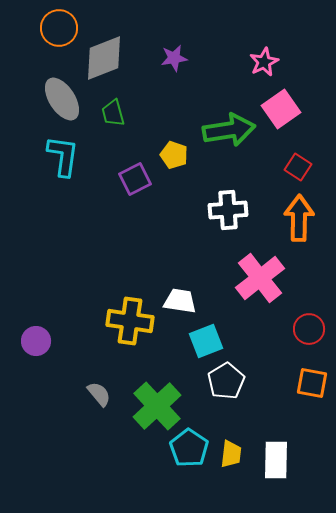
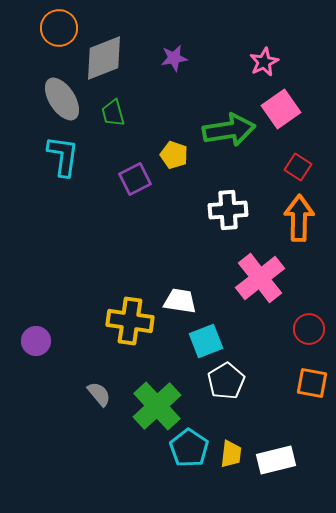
white rectangle: rotated 75 degrees clockwise
